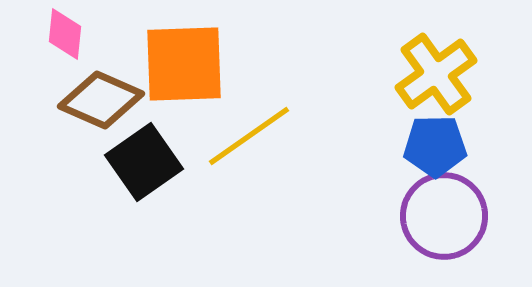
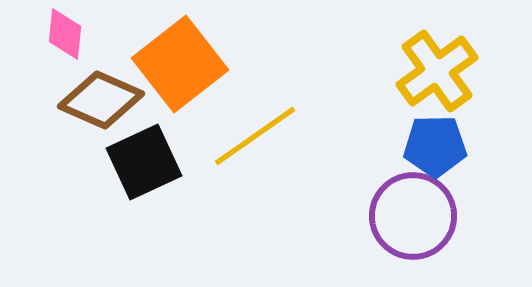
orange square: moved 4 px left; rotated 36 degrees counterclockwise
yellow cross: moved 1 px right, 3 px up
yellow line: moved 6 px right
black square: rotated 10 degrees clockwise
purple circle: moved 31 px left
